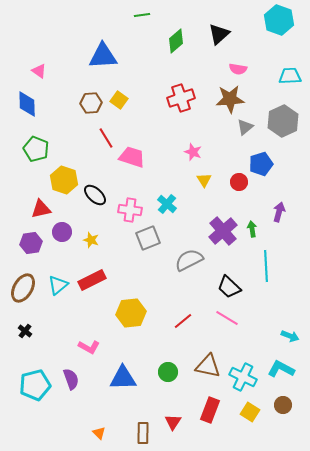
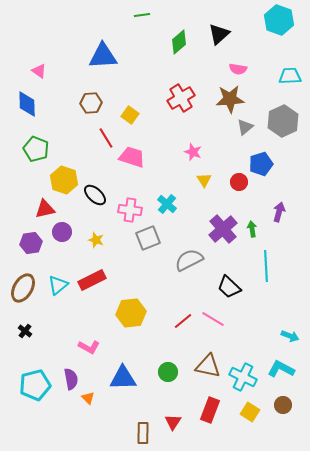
green diamond at (176, 41): moved 3 px right, 1 px down
red cross at (181, 98): rotated 12 degrees counterclockwise
yellow square at (119, 100): moved 11 px right, 15 px down
red triangle at (41, 209): moved 4 px right
purple cross at (223, 231): moved 2 px up
yellow star at (91, 240): moved 5 px right
pink line at (227, 318): moved 14 px left, 1 px down
purple semicircle at (71, 379): rotated 10 degrees clockwise
orange triangle at (99, 433): moved 11 px left, 35 px up
